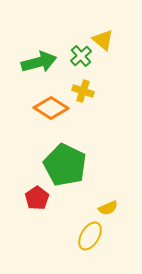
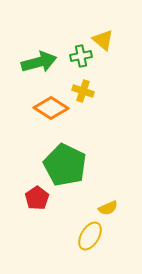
green cross: rotated 30 degrees clockwise
